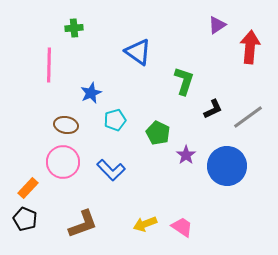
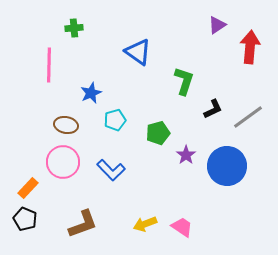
green pentagon: rotated 30 degrees clockwise
